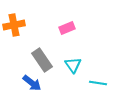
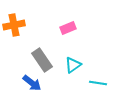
pink rectangle: moved 1 px right
cyan triangle: rotated 30 degrees clockwise
